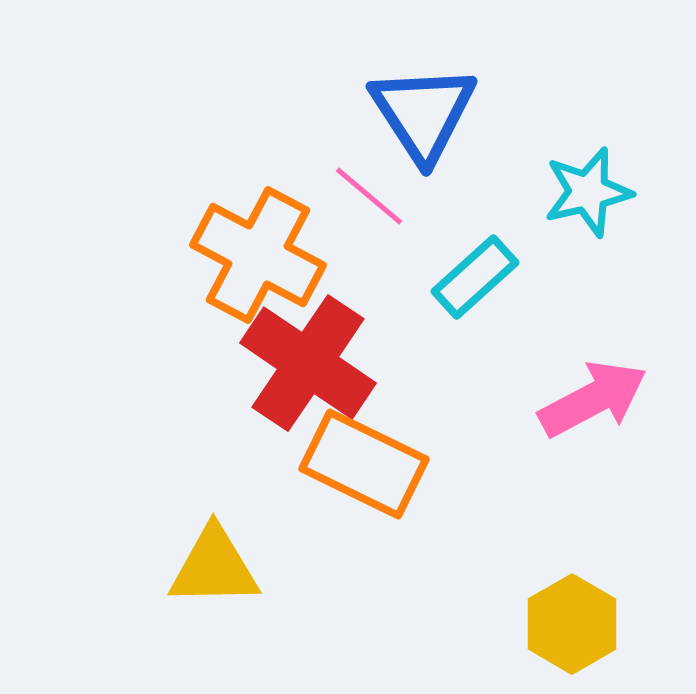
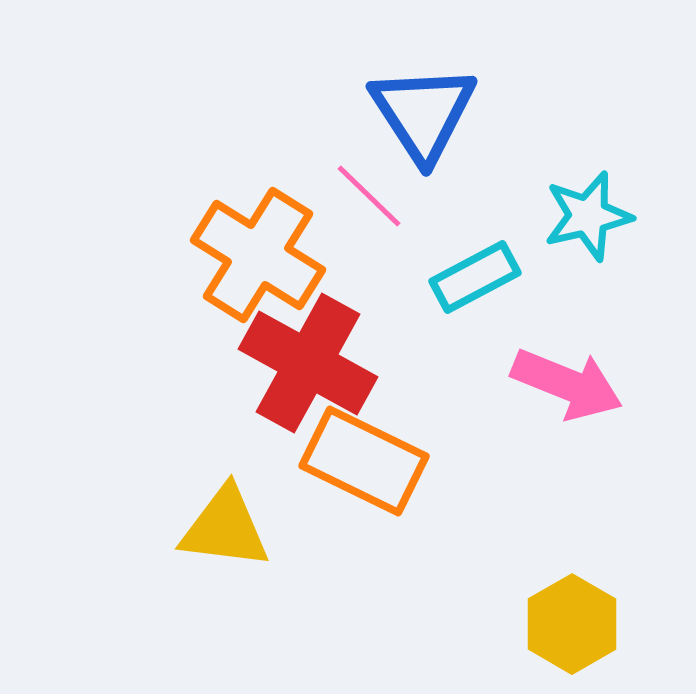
cyan star: moved 24 px down
pink line: rotated 4 degrees clockwise
orange cross: rotated 4 degrees clockwise
cyan rectangle: rotated 14 degrees clockwise
red cross: rotated 5 degrees counterclockwise
pink arrow: moved 26 px left, 15 px up; rotated 50 degrees clockwise
orange rectangle: moved 3 px up
yellow triangle: moved 11 px right, 39 px up; rotated 8 degrees clockwise
